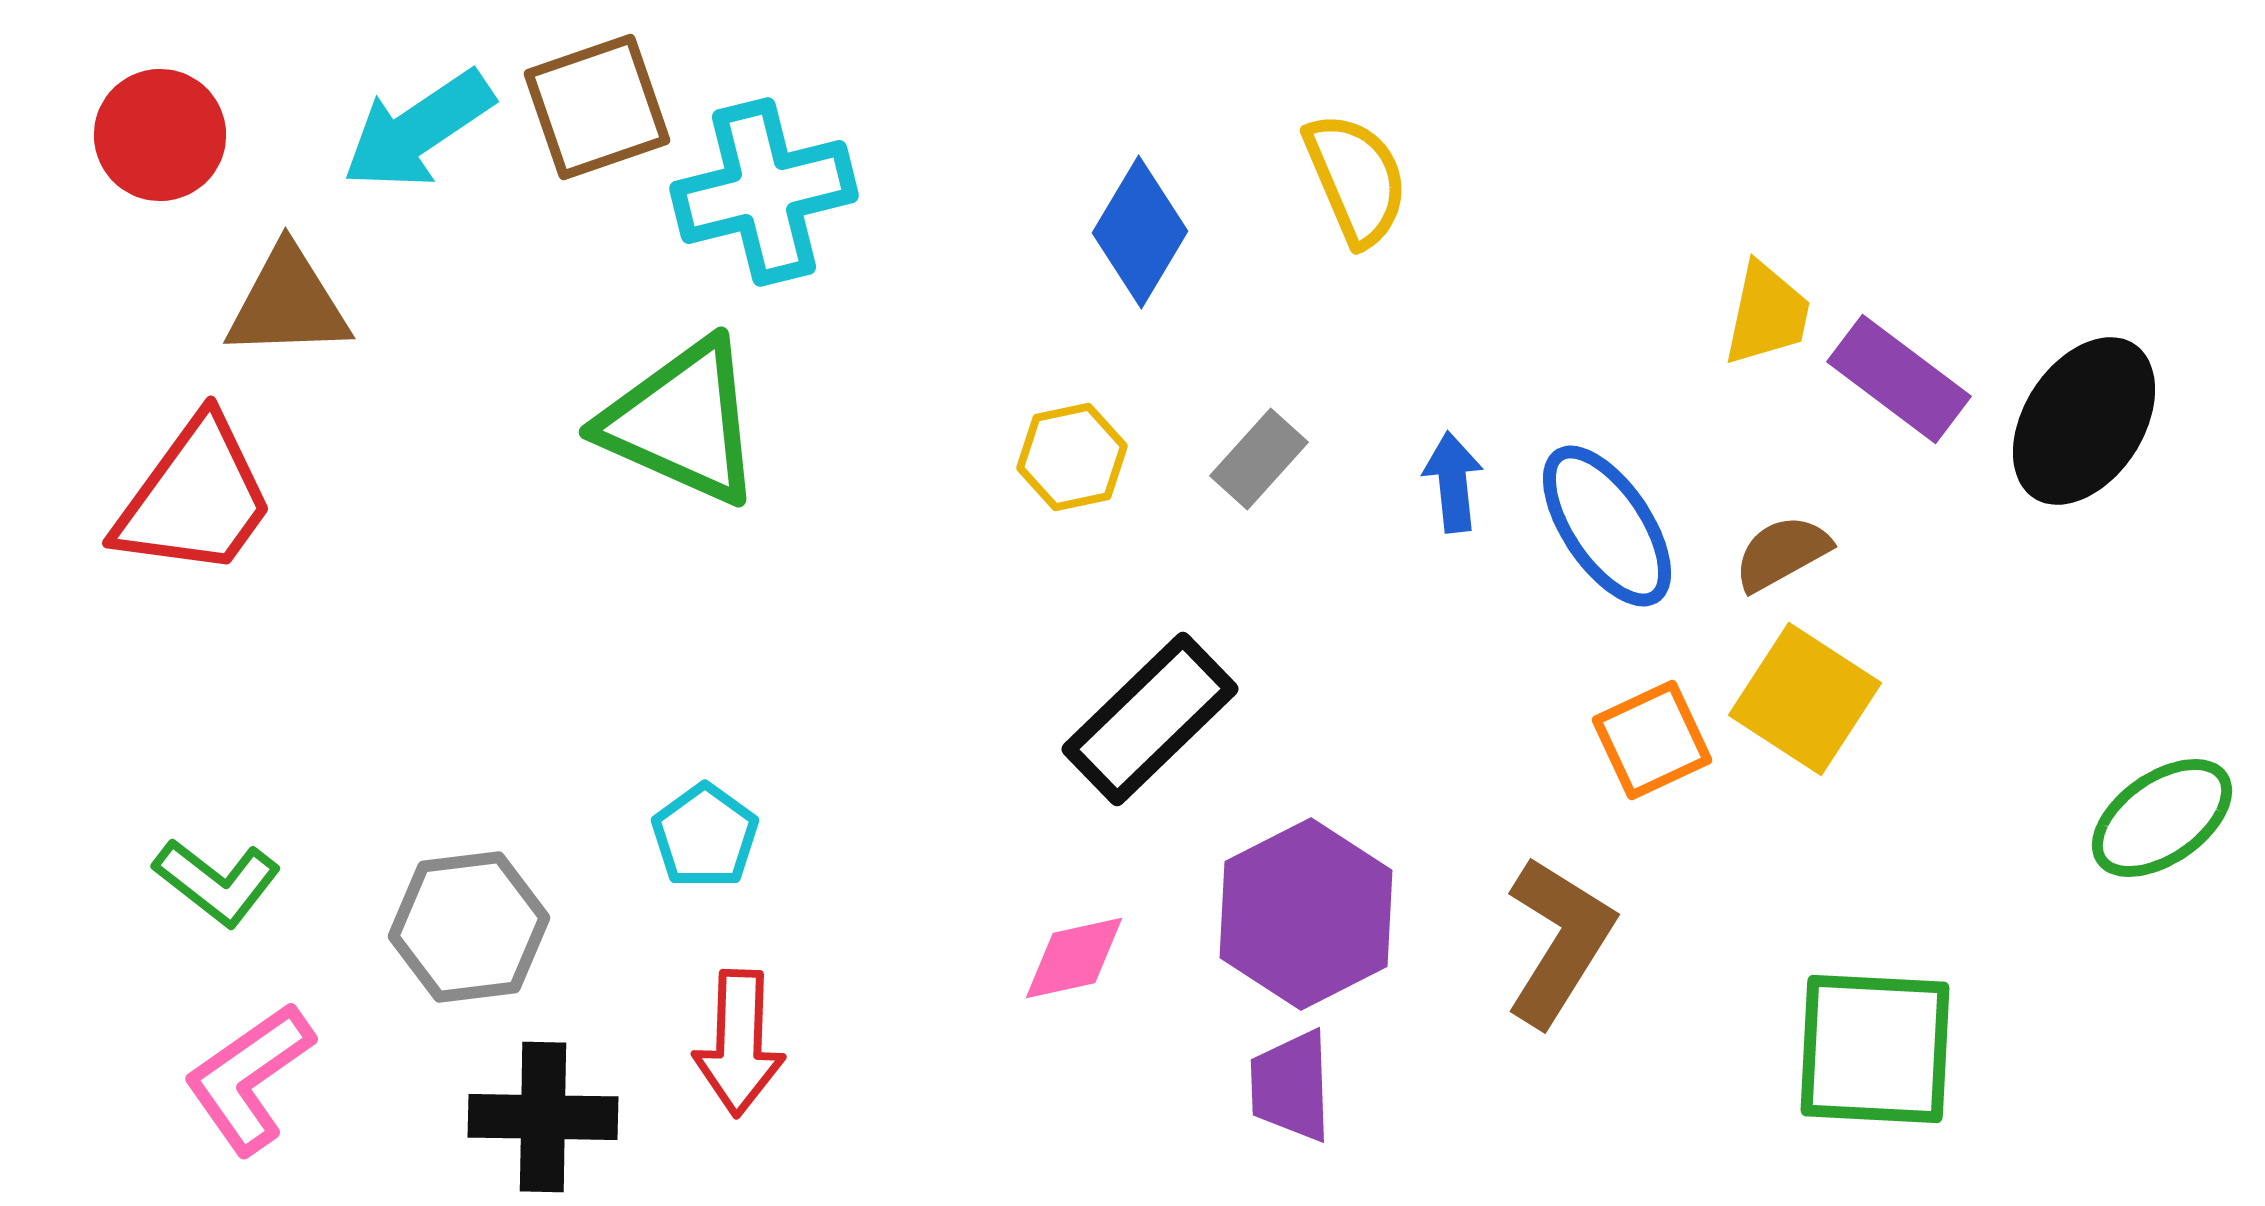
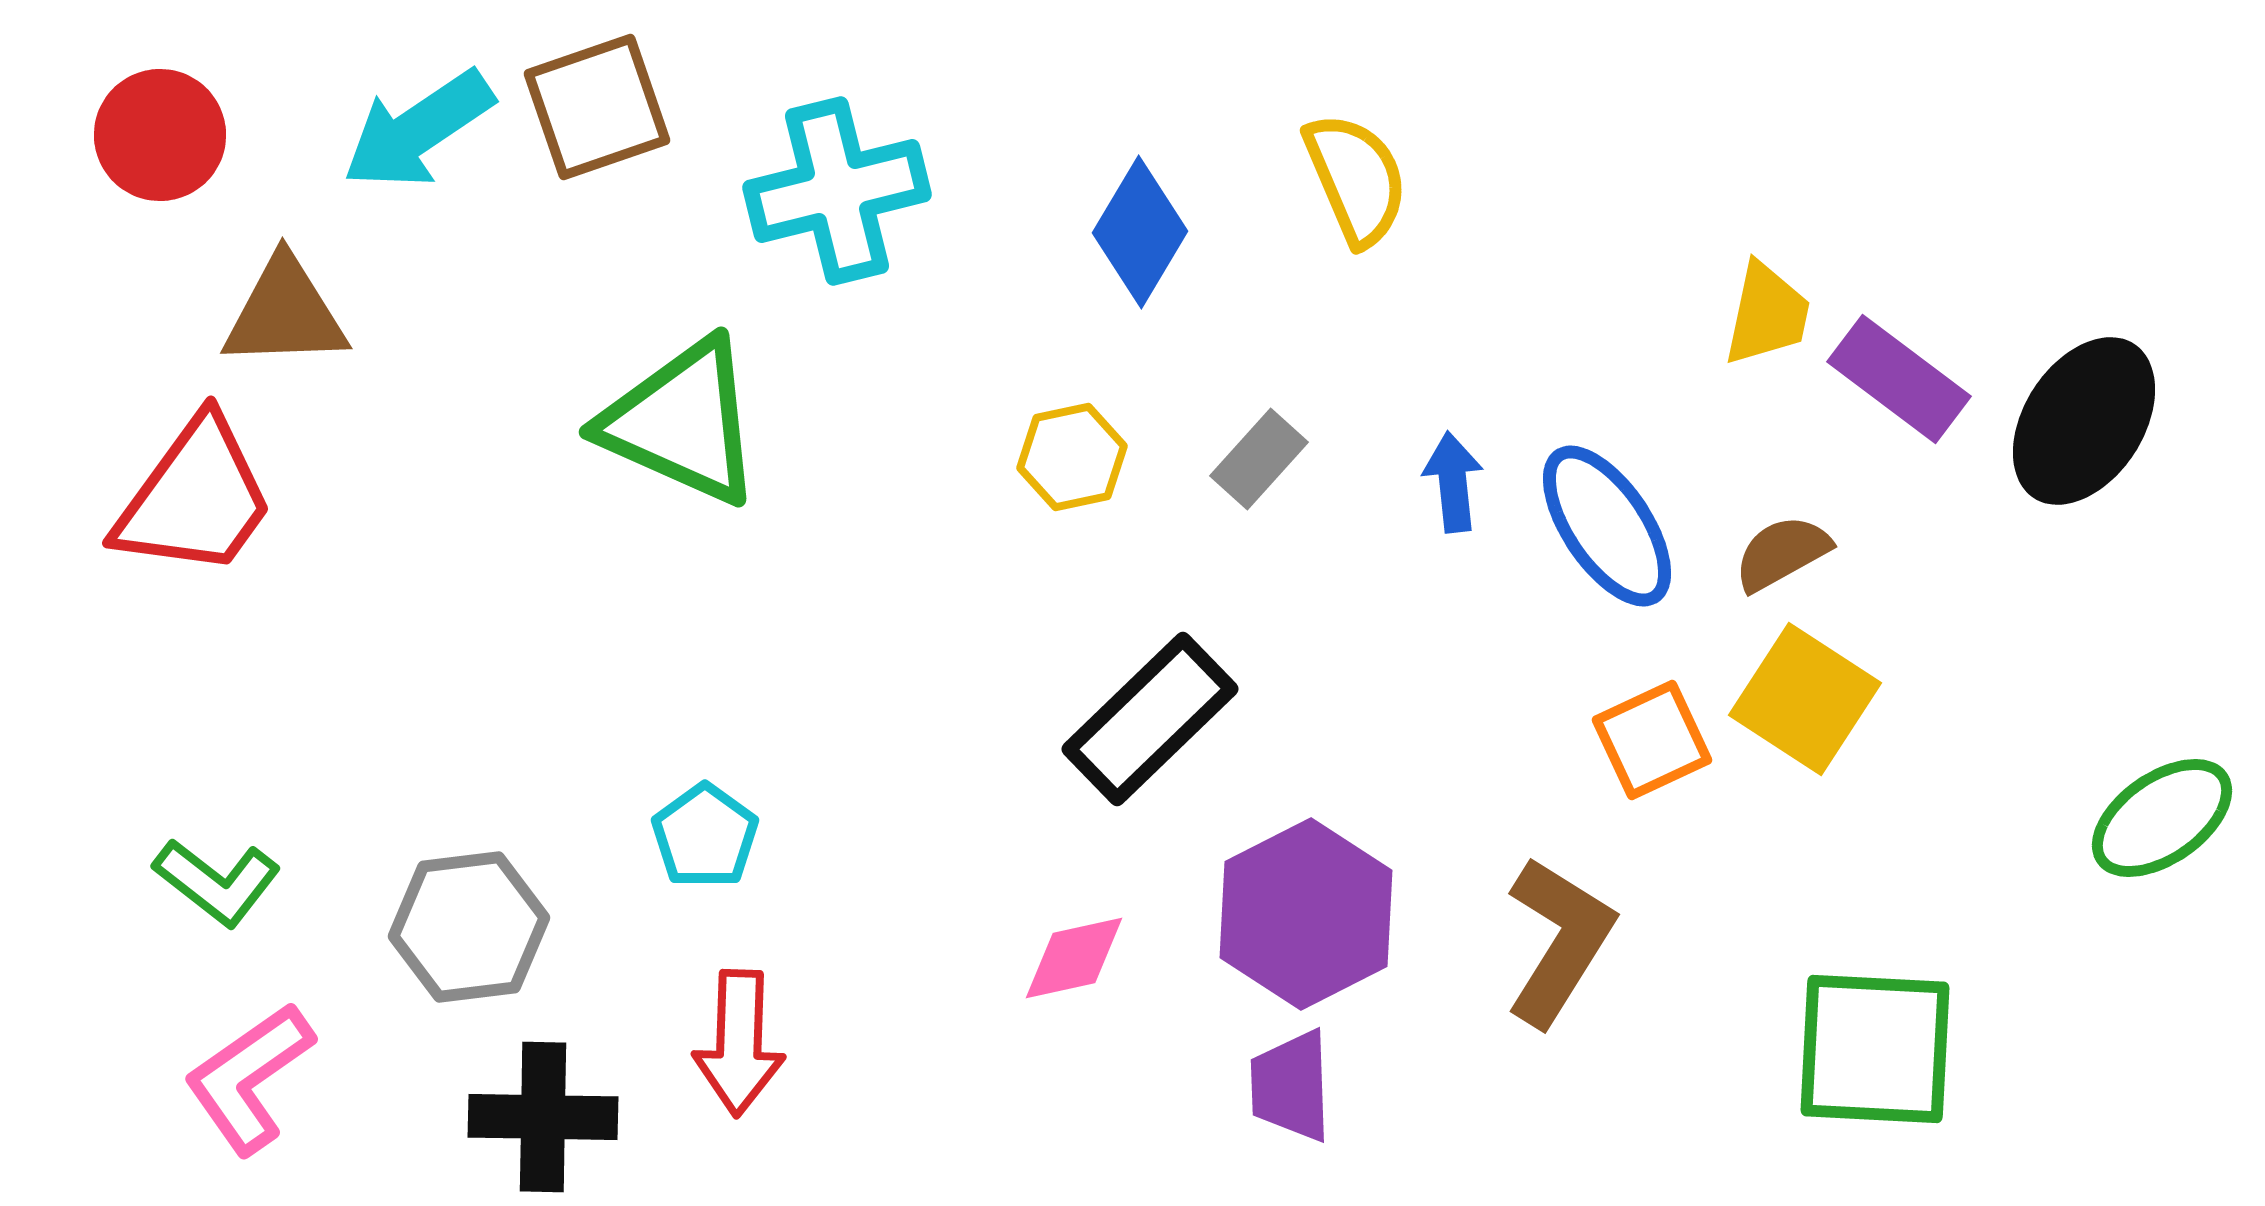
cyan cross: moved 73 px right, 1 px up
brown triangle: moved 3 px left, 10 px down
